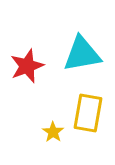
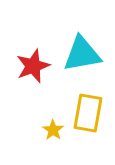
red star: moved 6 px right
yellow star: moved 2 px up
